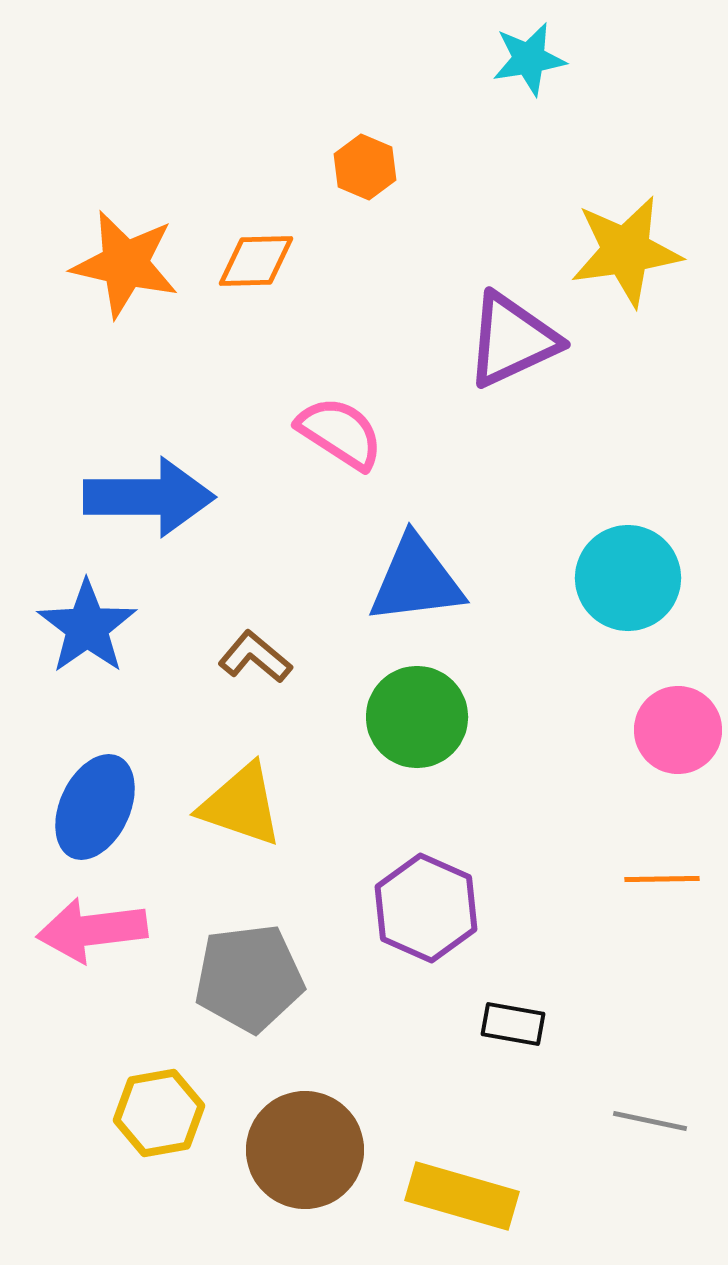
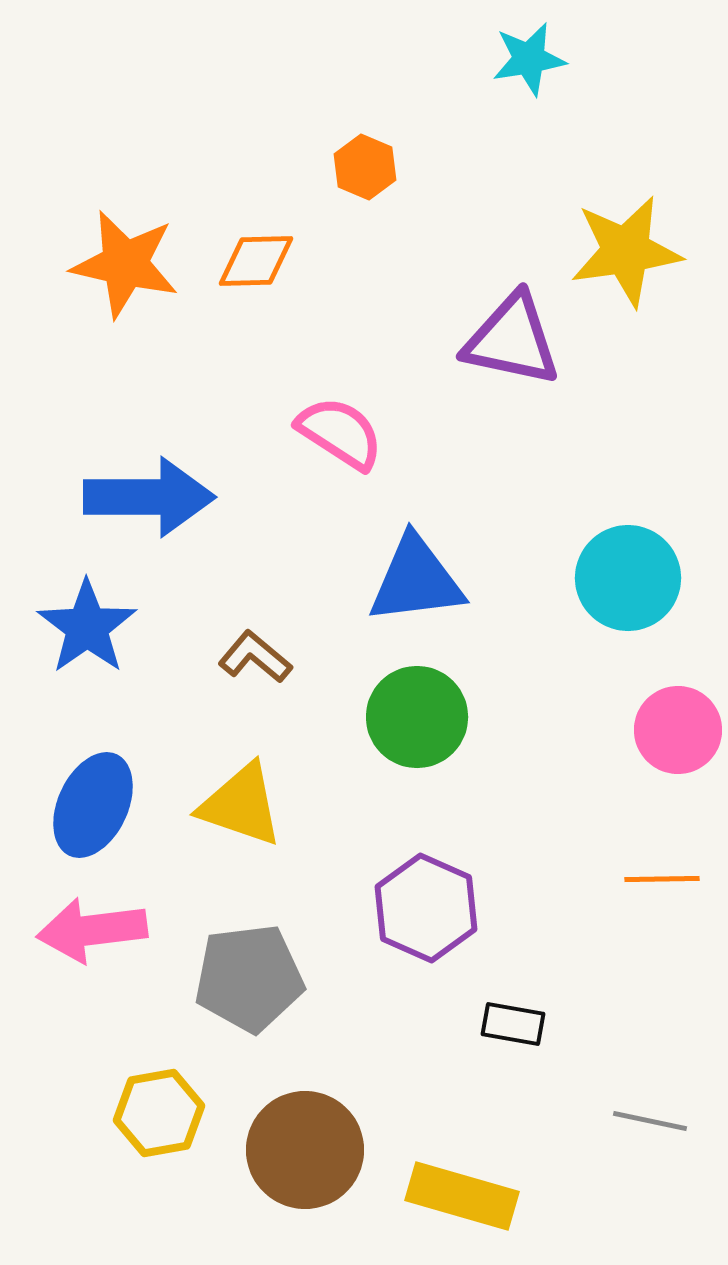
purple triangle: rotated 37 degrees clockwise
blue ellipse: moved 2 px left, 2 px up
